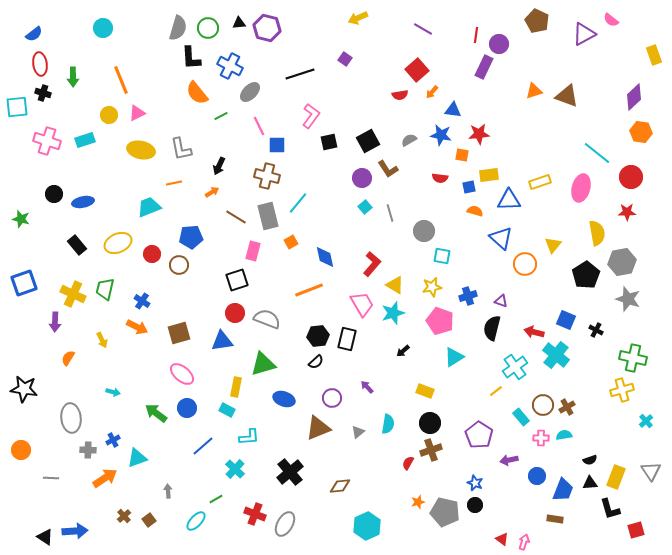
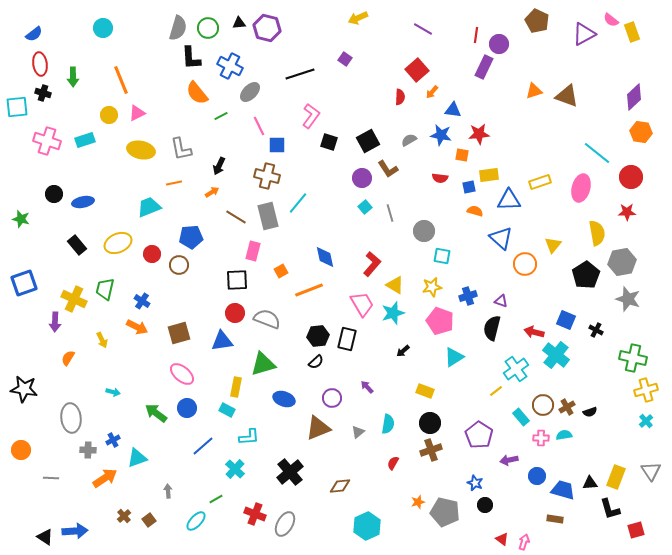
yellow rectangle at (654, 55): moved 22 px left, 23 px up
red semicircle at (400, 95): moved 2 px down; rotated 77 degrees counterclockwise
black square at (329, 142): rotated 30 degrees clockwise
orange square at (291, 242): moved 10 px left, 29 px down
black square at (237, 280): rotated 15 degrees clockwise
yellow cross at (73, 294): moved 1 px right, 5 px down
cyan cross at (515, 367): moved 1 px right, 2 px down
yellow cross at (622, 390): moved 24 px right
black semicircle at (590, 460): moved 48 px up
red semicircle at (408, 463): moved 15 px left
blue trapezoid at (563, 490): rotated 95 degrees counterclockwise
black circle at (475, 505): moved 10 px right
